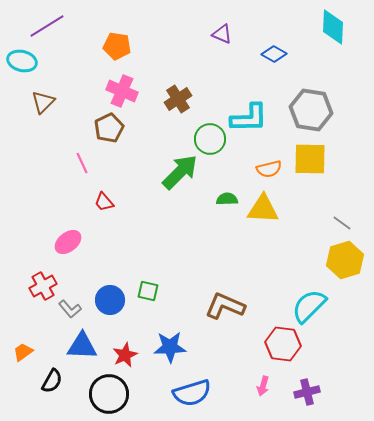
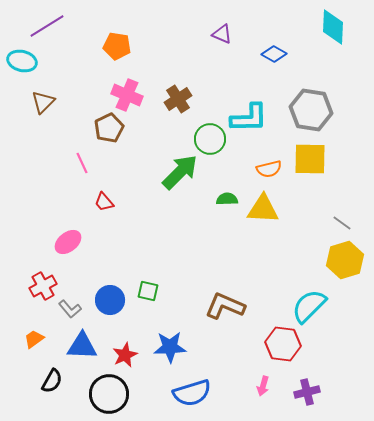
pink cross: moved 5 px right, 4 px down
orange trapezoid: moved 11 px right, 13 px up
